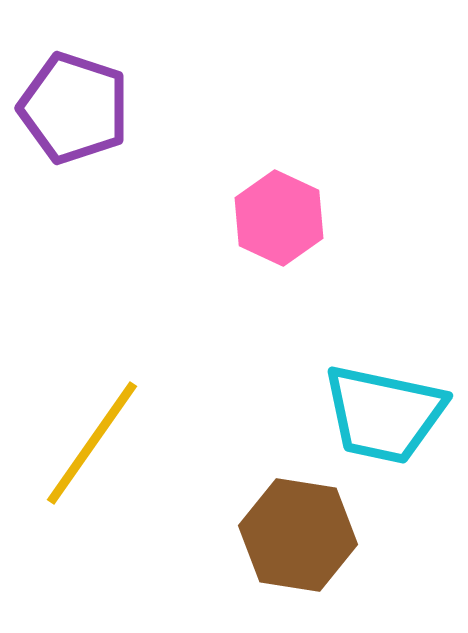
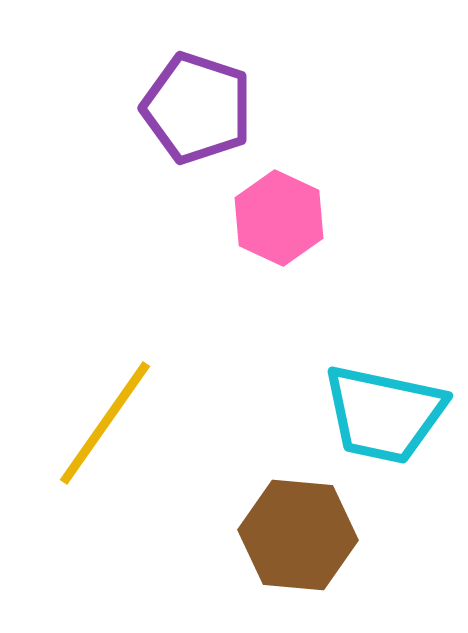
purple pentagon: moved 123 px right
yellow line: moved 13 px right, 20 px up
brown hexagon: rotated 4 degrees counterclockwise
